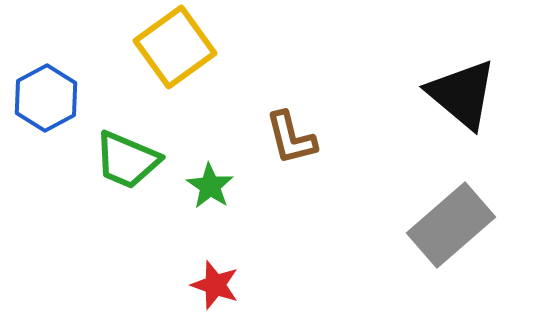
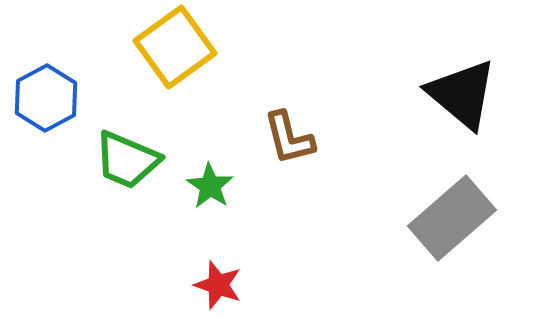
brown L-shape: moved 2 px left
gray rectangle: moved 1 px right, 7 px up
red star: moved 3 px right
